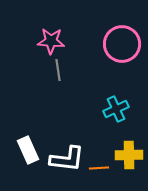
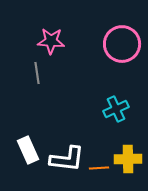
gray line: moved 21 px left, 3 px down
yellow cross: moved 1 px left, 4 px down
